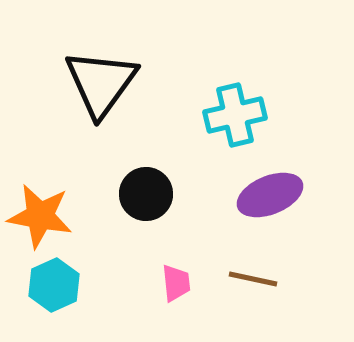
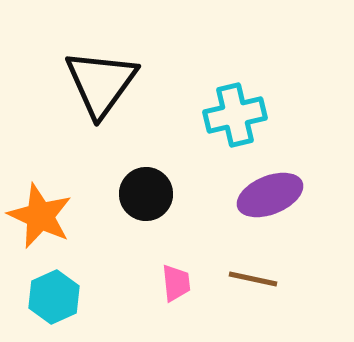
orange star: rotated 14 degrees clockwise
cyan hexagon: moved 12 px down
